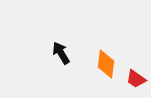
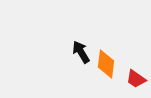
black arrow: moved 20 px right, 1 px up
